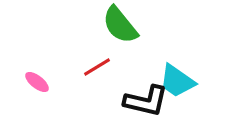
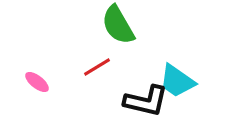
green semicircle: moved 2 px left; rotated 9 degrees clockwise
